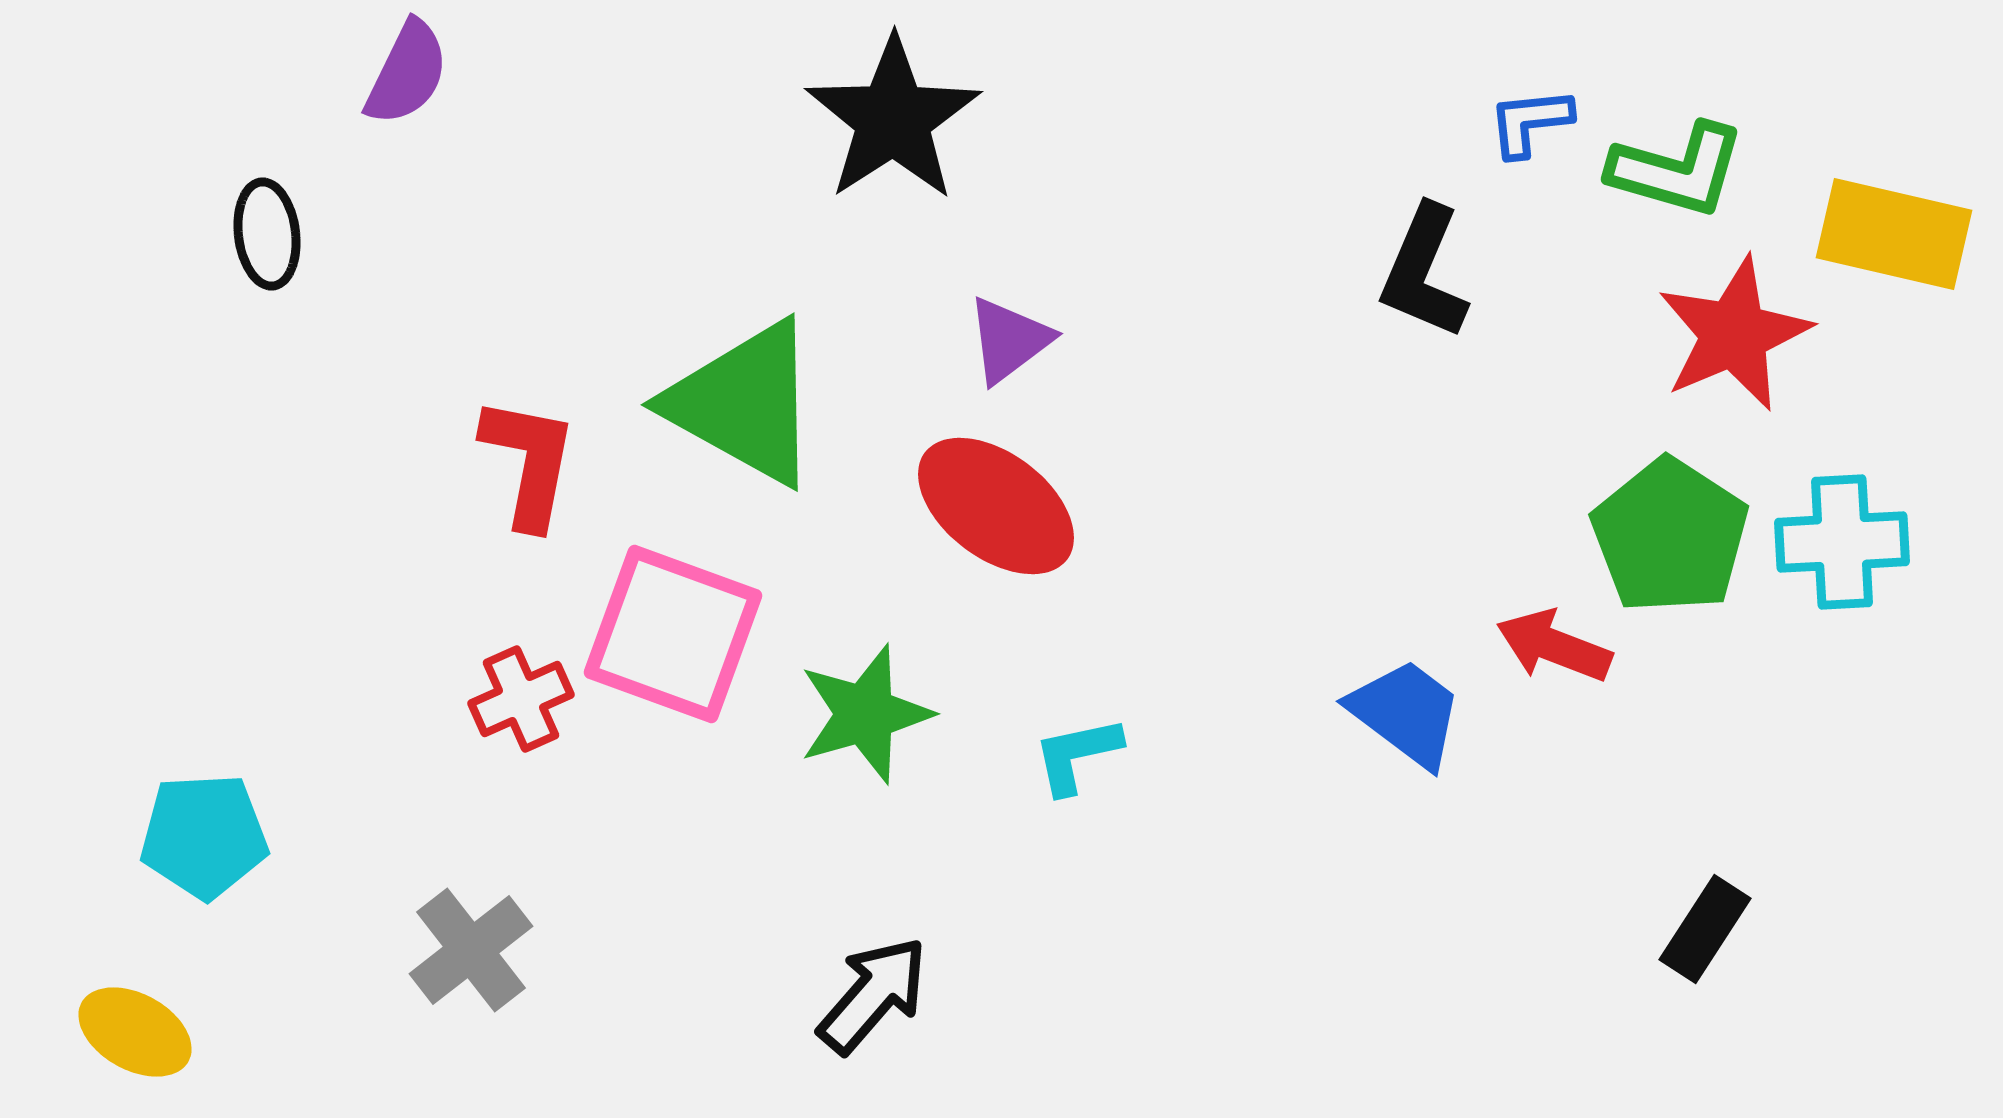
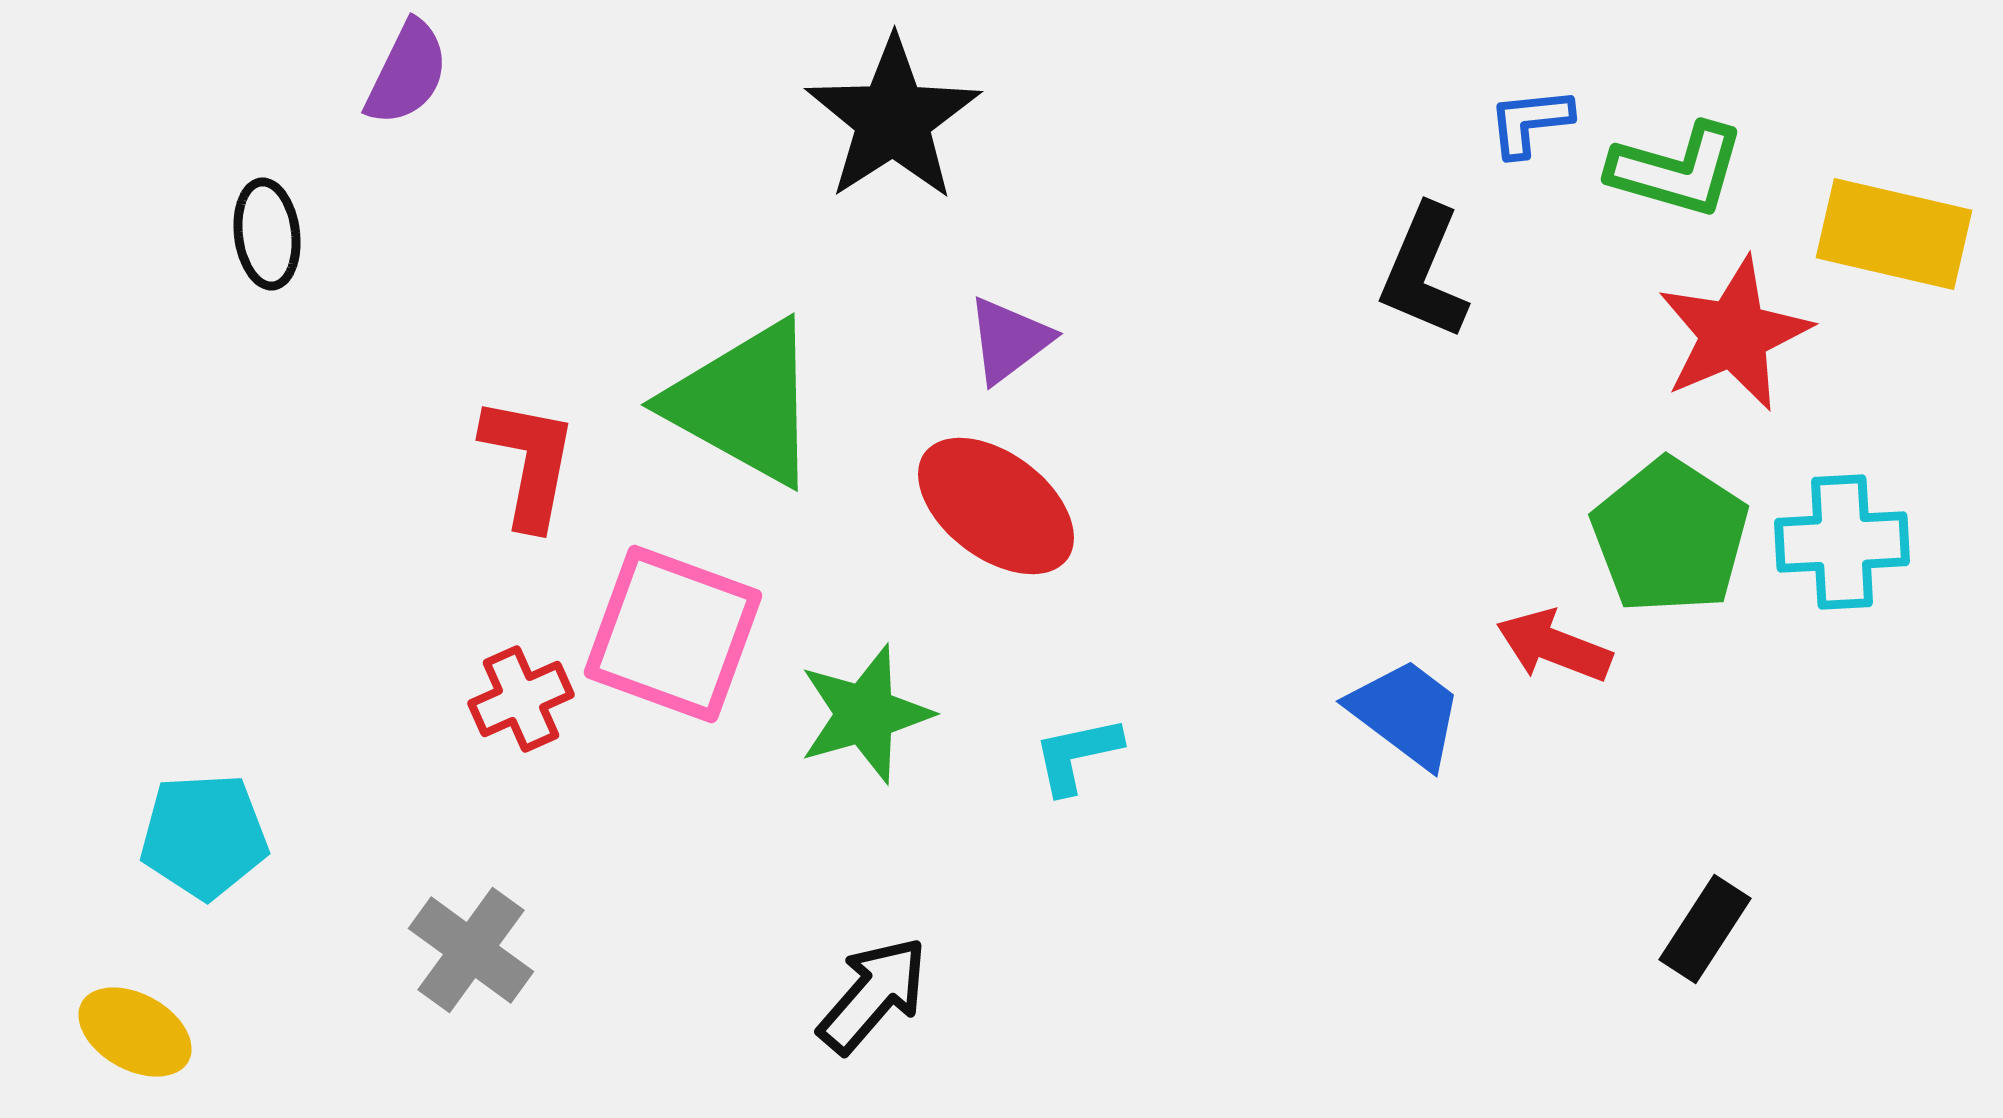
gray cross: rotated 16 degrees counterclockwise
